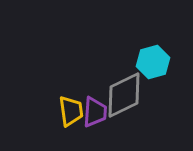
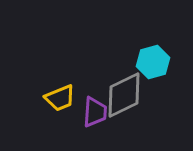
yellow trapezoid: moved 11 px left, 13 px up; rotated 76 degrees clockwise
